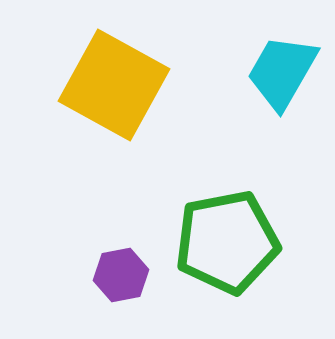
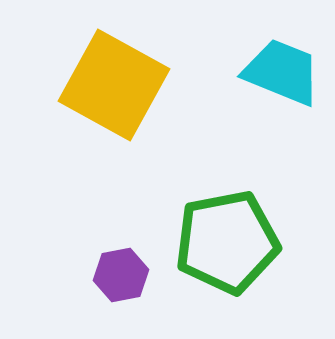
cyan trapezoid: rotated 82 degrees clockwise
